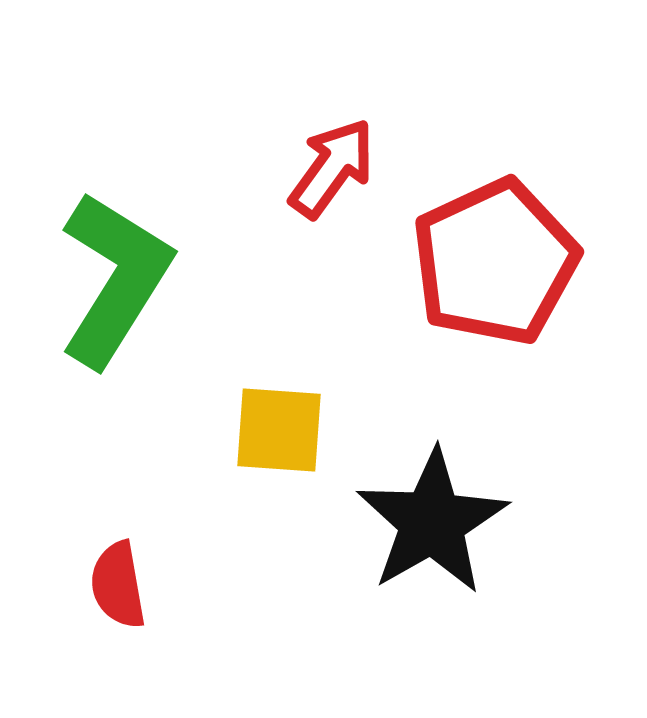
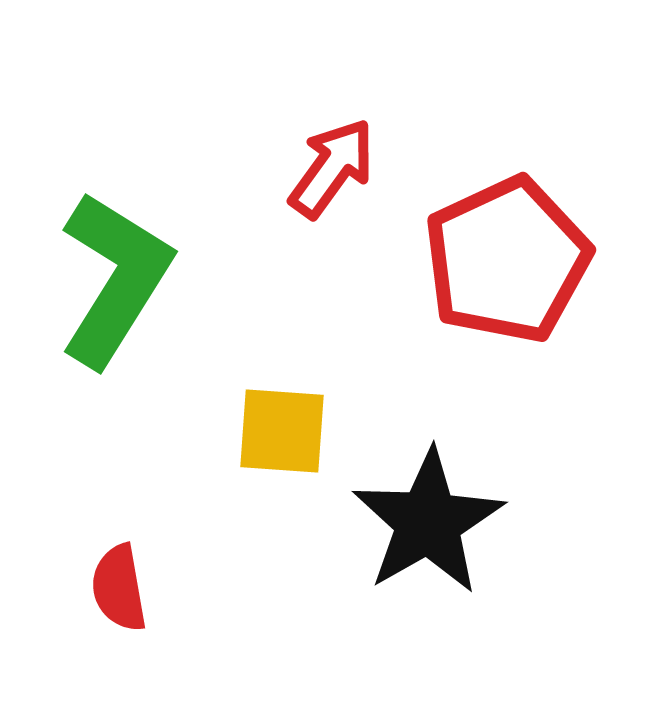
red pentagon: moved 12 px right, 2 px up
yellow square: moved 3 px right, 1 px down
black star: moved 4 px left
red semicircle: moved 1 px right, 3 px down
